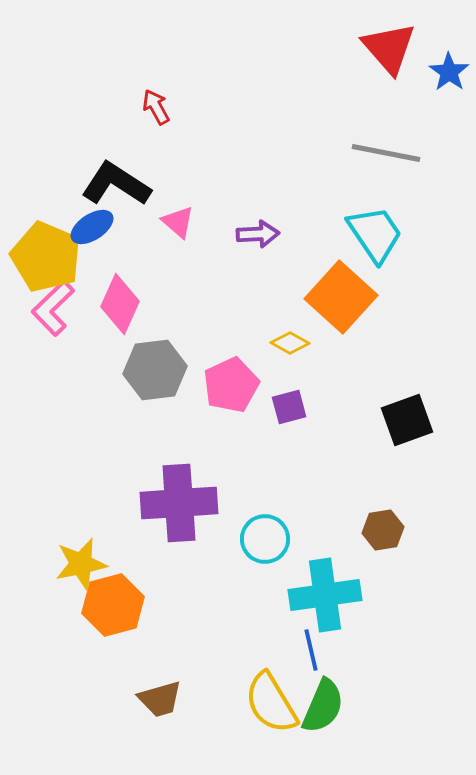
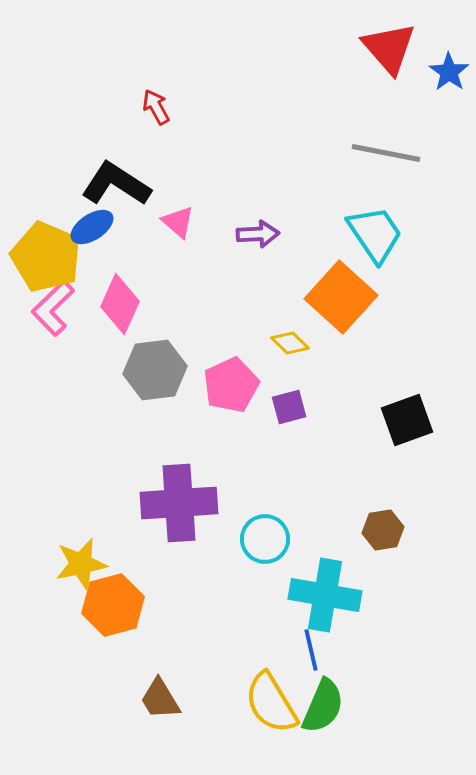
yellow diamond: rotated 15 degrees clockwise
cyan cross: rotated 18 degrees clockwise
brown trapezoid: rotated 75 degrees clockwise
